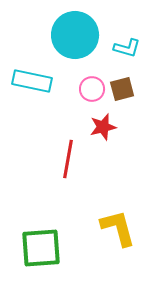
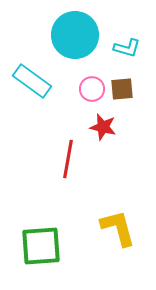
cyan rectangle: rotated 24 degrees clockwise
brown square: rotated 10 degrees clockwise
red star: rotated 28 degrees clockwise
green square: moved 2 px up
